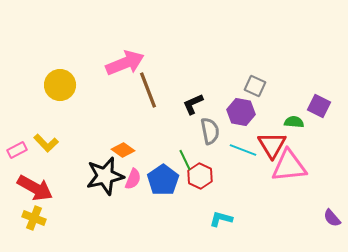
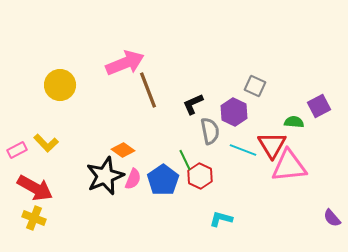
purple square: rotated 35 degrees clockwise
purple hexagon: moved 7 px left; rotated 16 degrees clockwise
black star: rotated 9 degrees counterclockwise
